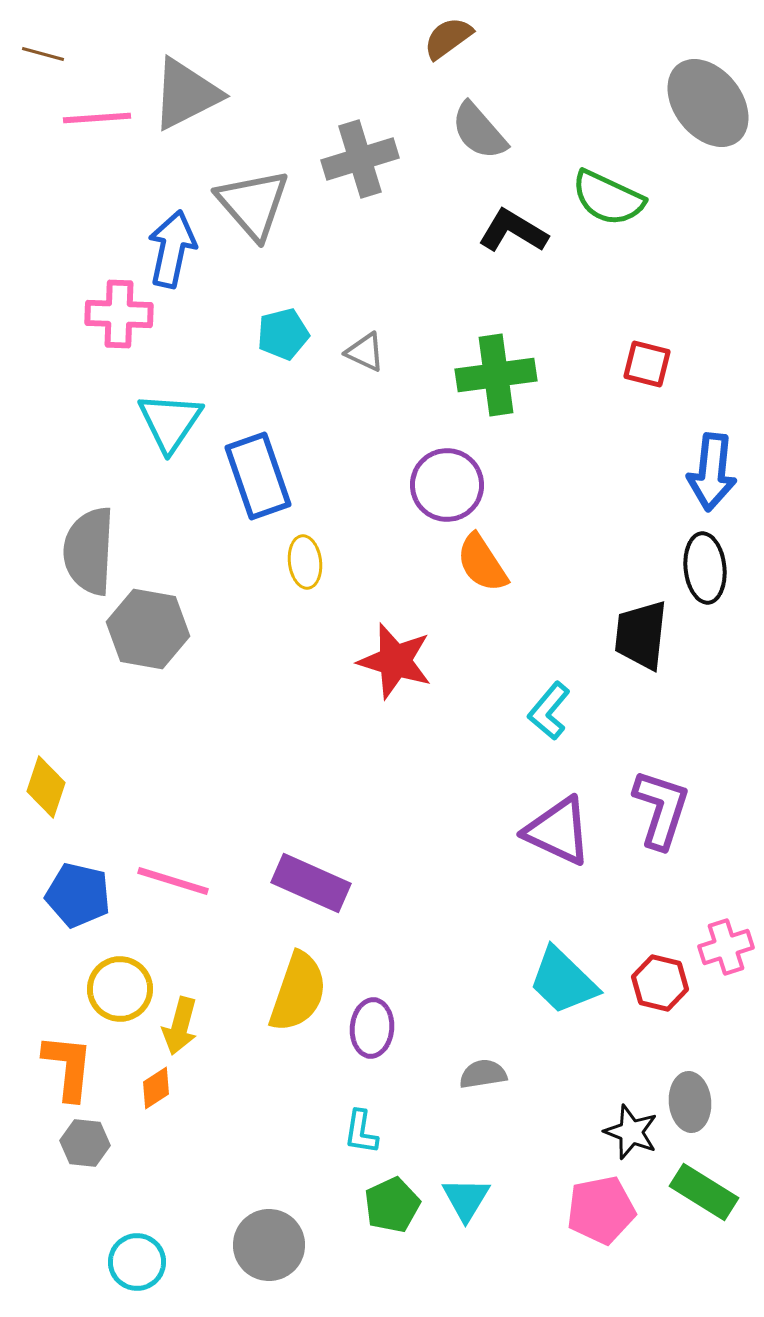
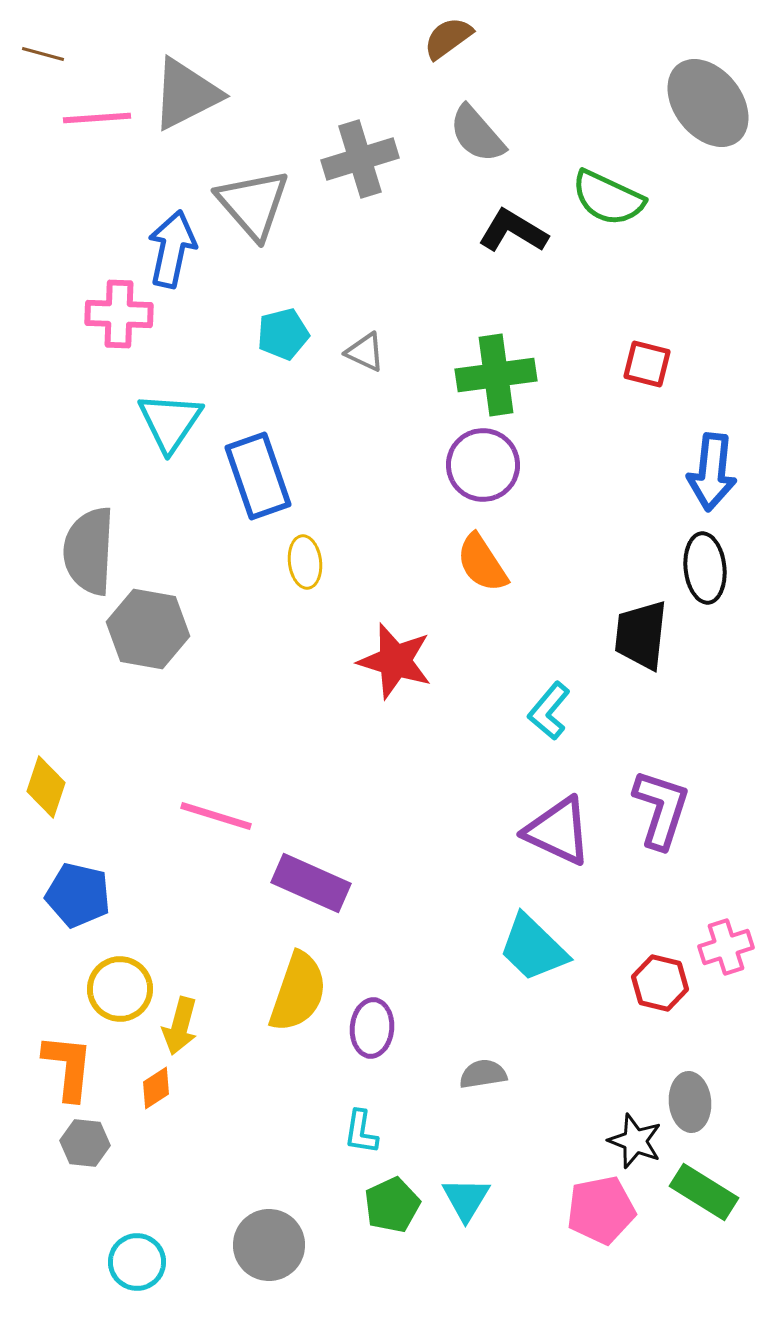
gray semicircle at (479, 131): moved 2 px left, 3 px down
purple circle at (447, 485): moved 36 px right, 20 px up
pink line at (173, 881): moved 43 px right, 65 px up
cyan trapezoid at (563, 981): moved 30 px left, 33 px up
black star at (631, 1132): moved 4 px right, 9 px down
